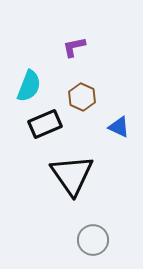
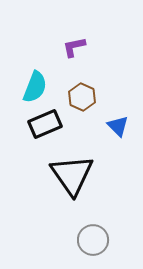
cyan semicircle: moved 6 px right, 1 px down
blue triangle: moved 1 px left, 1 px up; rotated 20 degrees clockwise
